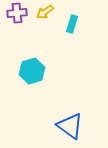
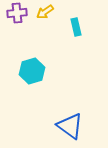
cyan rectangle: moved 4 px right, 3 px down; rotated 30 degrees counterclockwise
